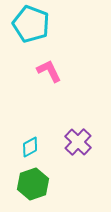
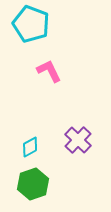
purple cross: moved 2 px up
